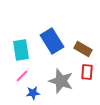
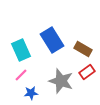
blue rectangle: moved 1 px up
cyan rectangle: rotated 15 degrees counterclockwise
red rectangle: rotated 49 degrees clockwise
pink line: moved 1 px left, 1 px up
blue star: moved 2 px left
